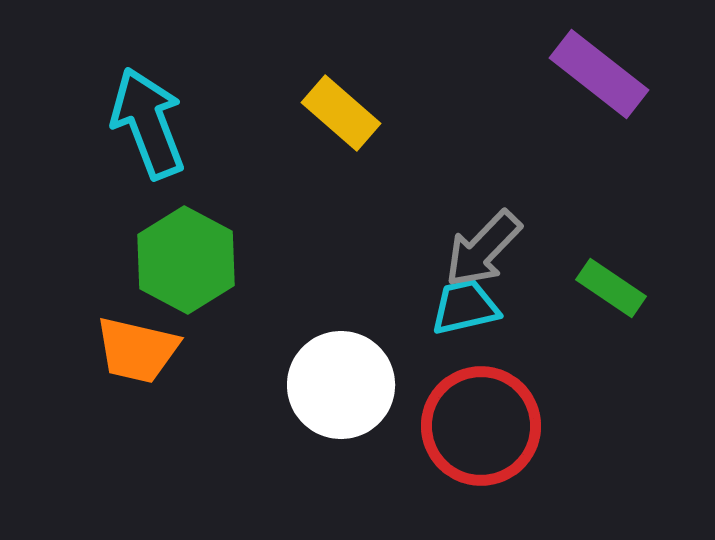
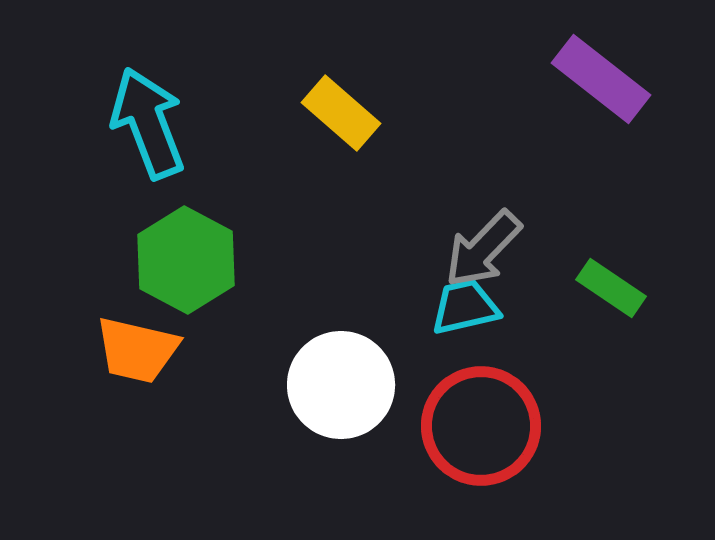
purple rectangle: moved 2 px right, 5 px down
